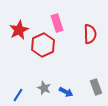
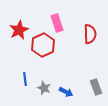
blue line: moved 7 px right, 16 px up; rotated 40 degrees counterclockwise
